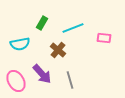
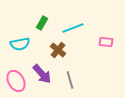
pink rectangle: moved 2 px right, 4 px down
